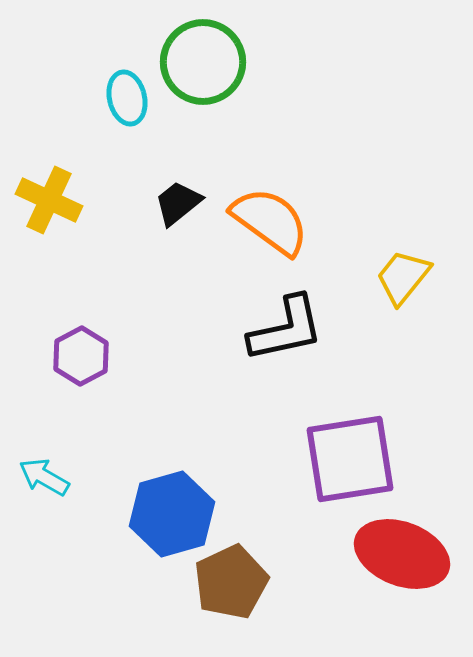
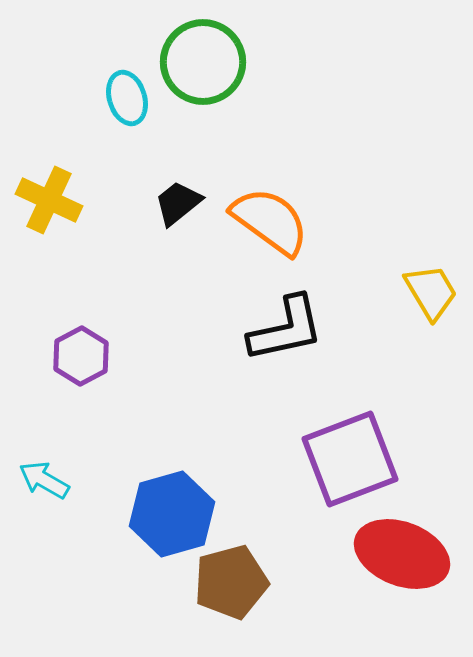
cyan ellipse: rotated 4 degrees counterclockwise
yellow trapezoid: moved 28 px right, 15 px down; rotated 110 degrees clockwise
purple square: rotated 12 degrees counterclockwise
cyan arrow: moved 3 px down
brown pentagon: rotated 10 degrees clockwise
